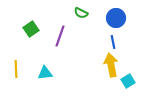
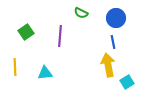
green square: moved 5 px left, 3 px down
purple line: rotated 15 degrees counterclockwise
yellow arrow: moved 3 px left
yellow line: moved 1 px left, 2 px up
cyan square: moved 1 px left, 1 px down
